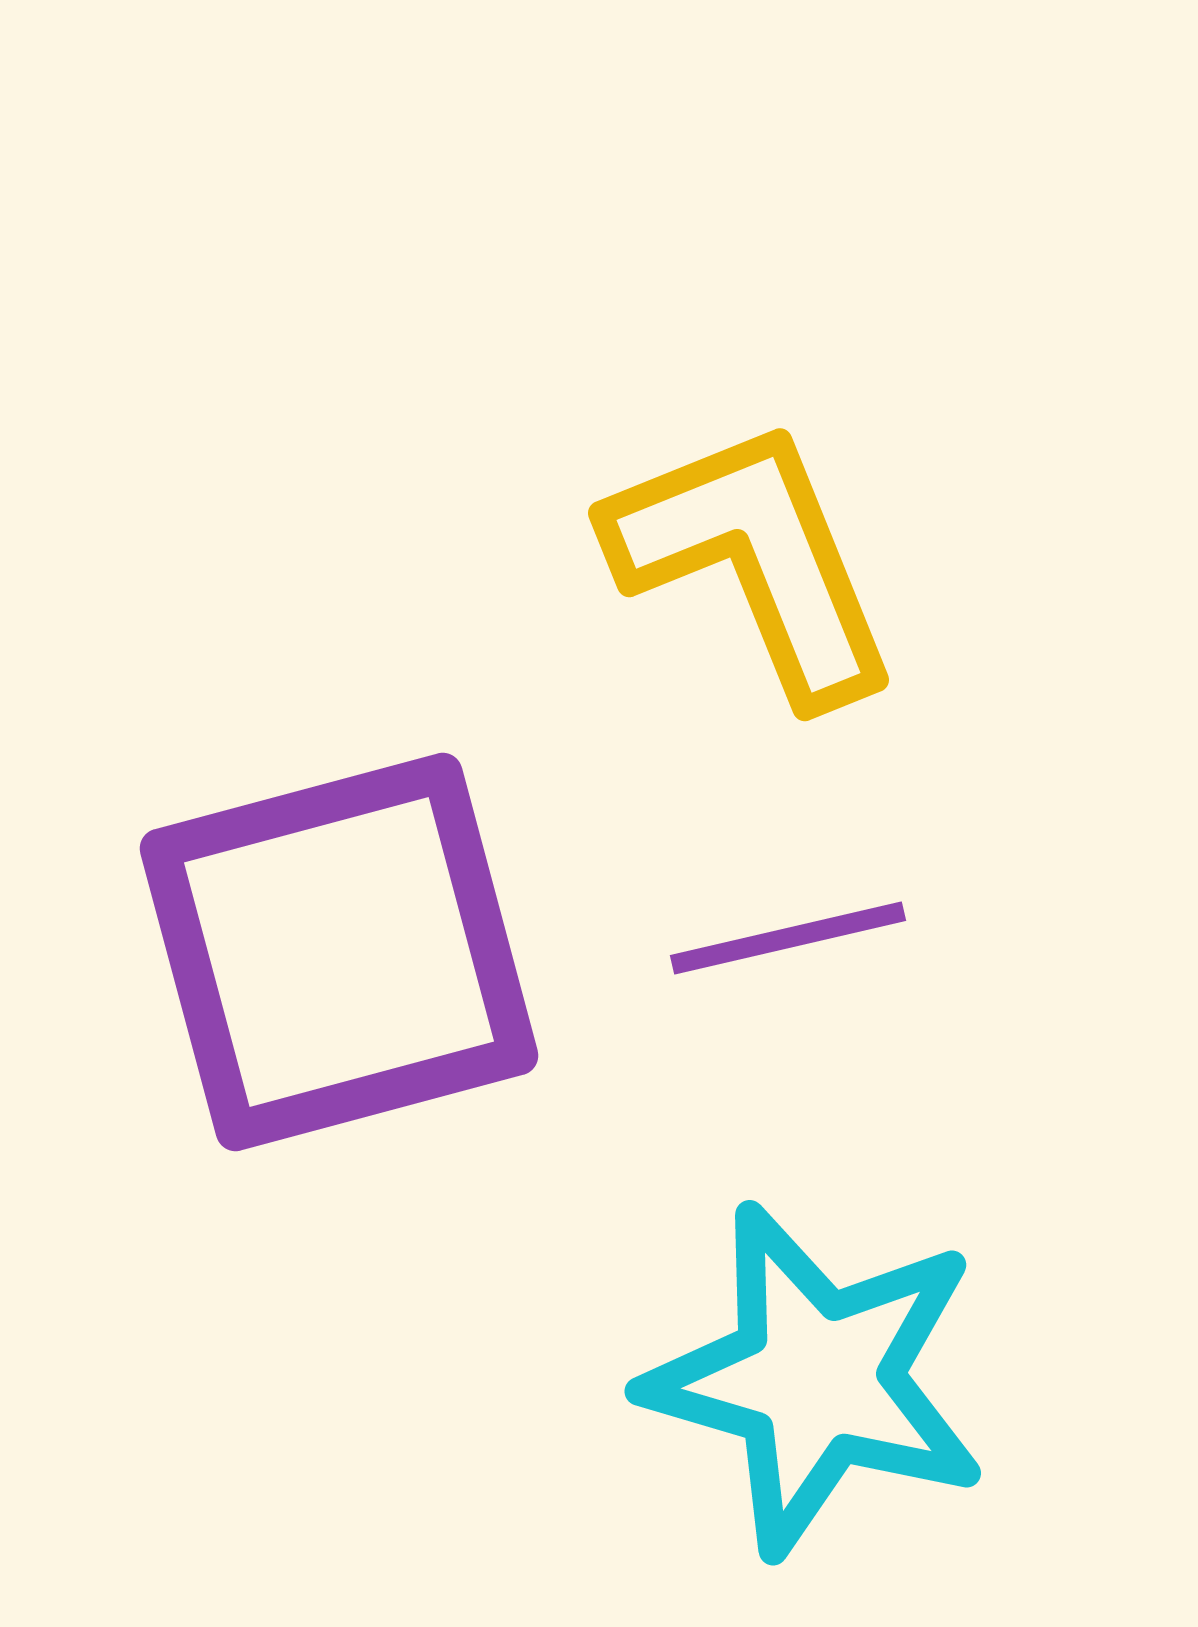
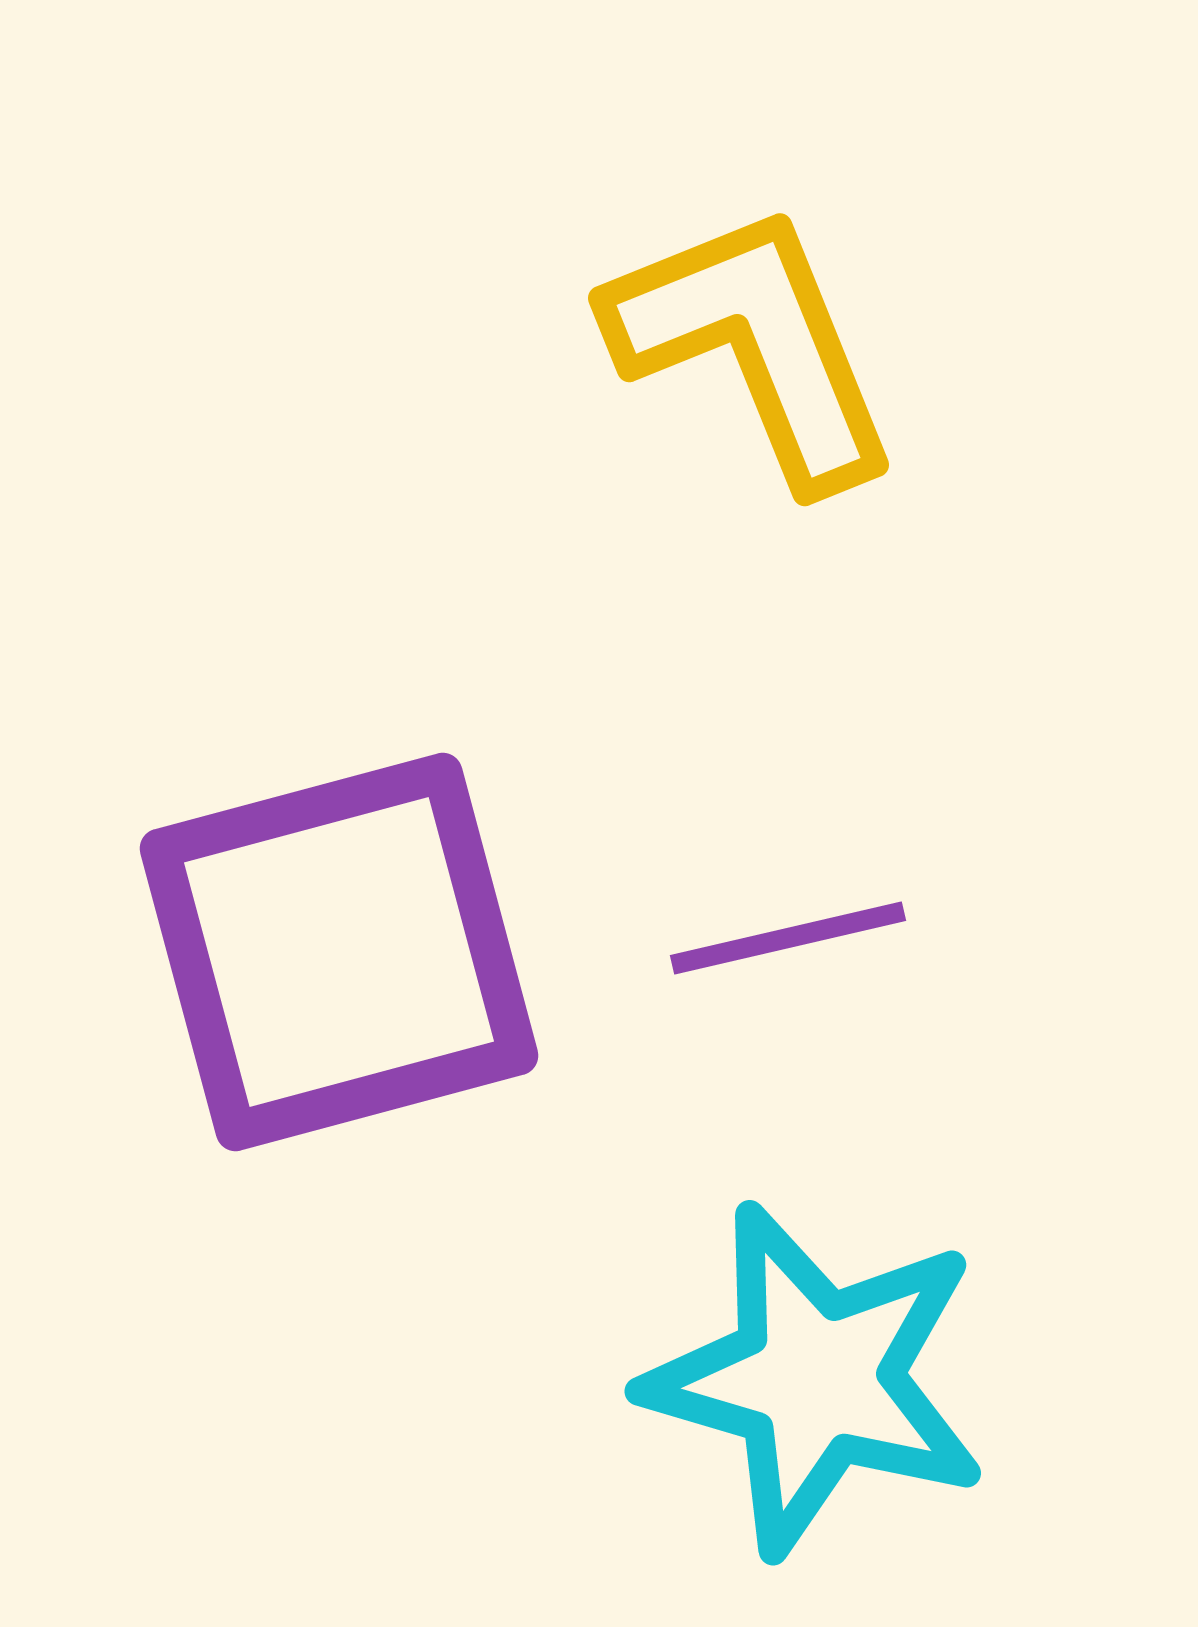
yellow L-shape: moved 215 px up
